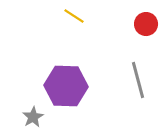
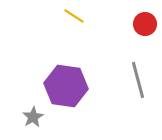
red circle: moved 1 px left
purple hexagon: rotated 6 degrees clockwise
